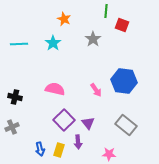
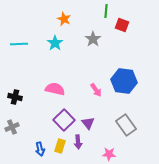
cyan star: moved 2 px right
gray rectangle: rotated 15 degrees clockwise
yellow rectangle: moved 1 px right, 4 px up
